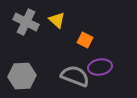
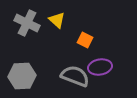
gray cross: moved 1 px right, 1 px down
